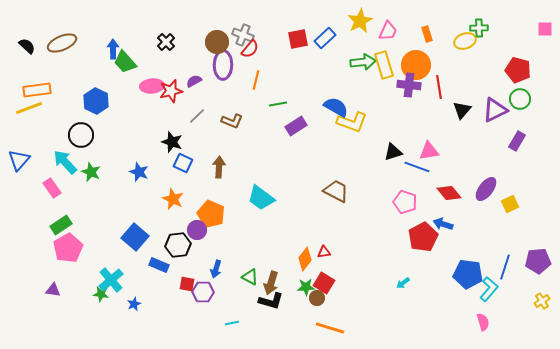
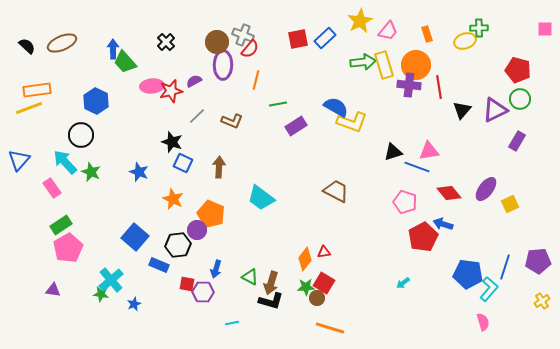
pink trapezoid at (388, 31): rotated 15 degrees clockwise
